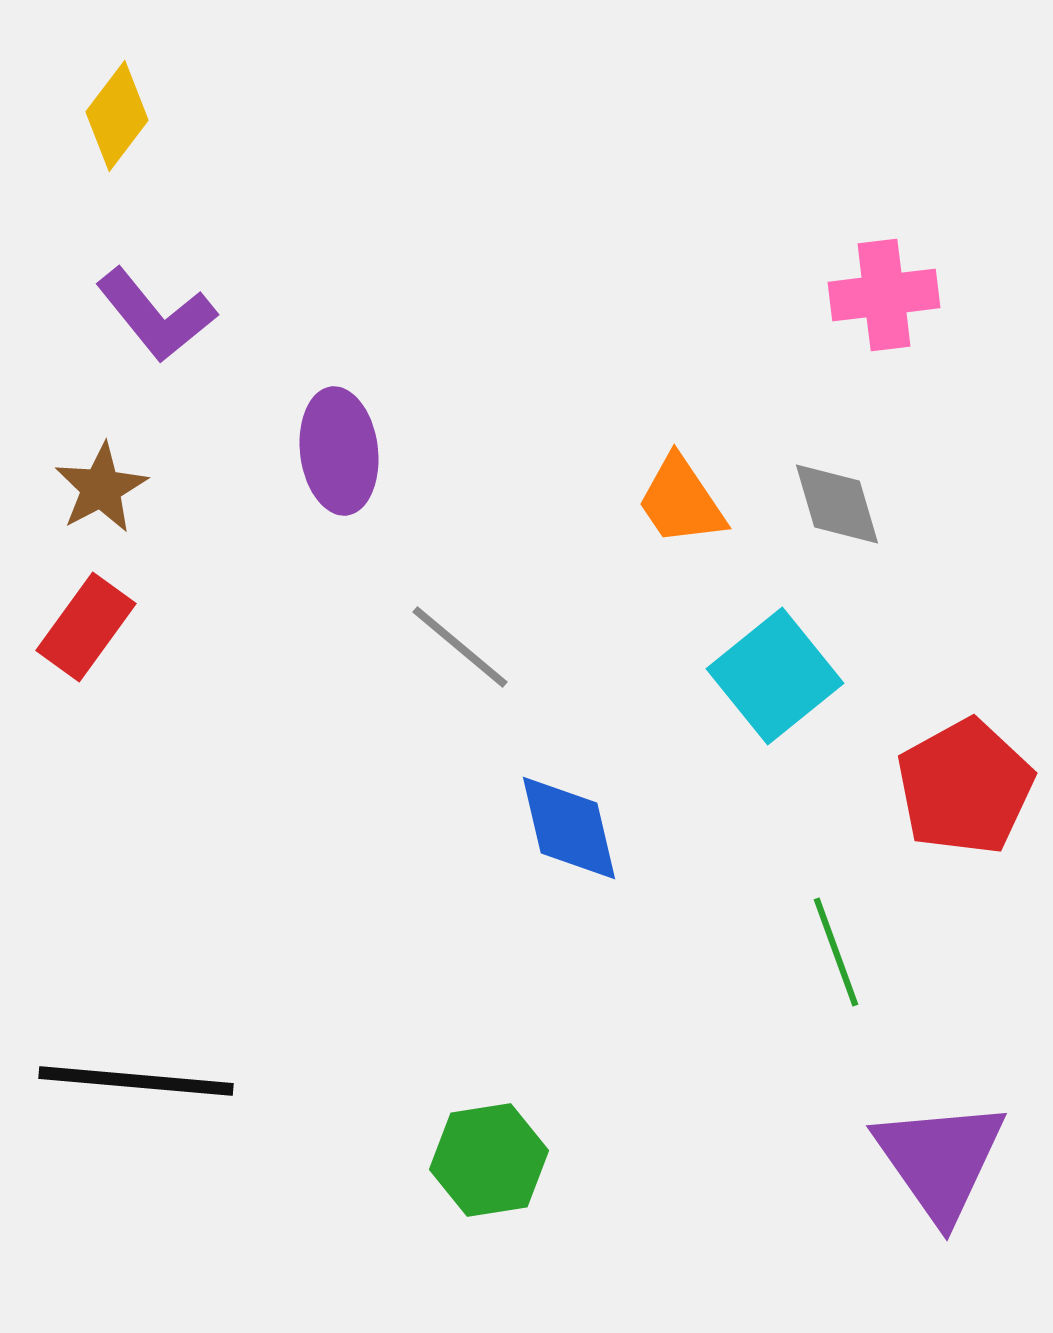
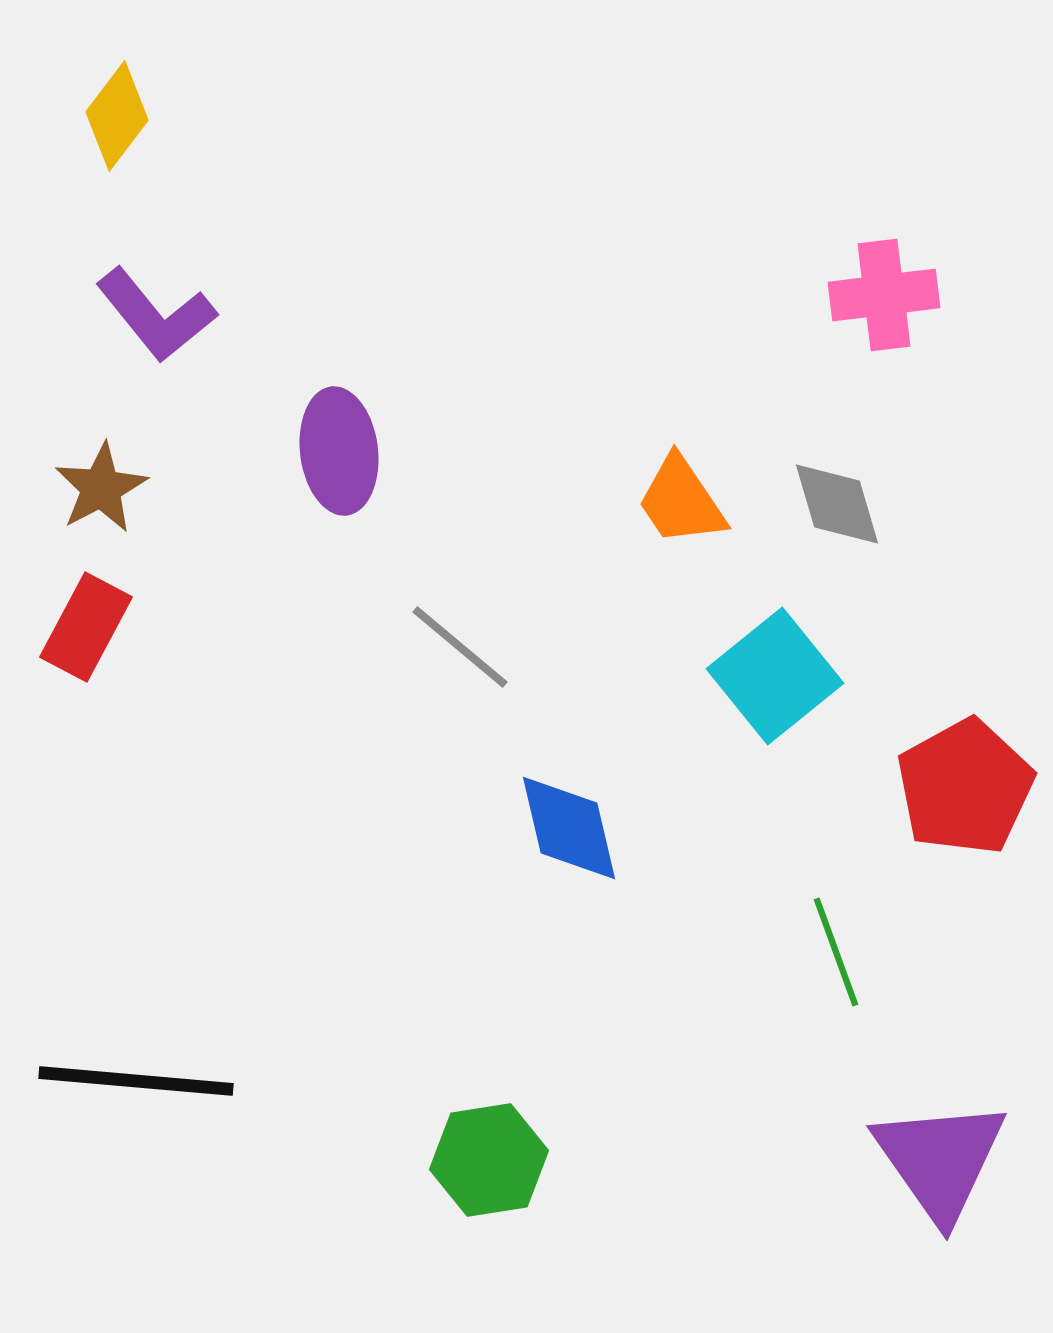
red rectangle: rotated 8 degrees counterclockwise
